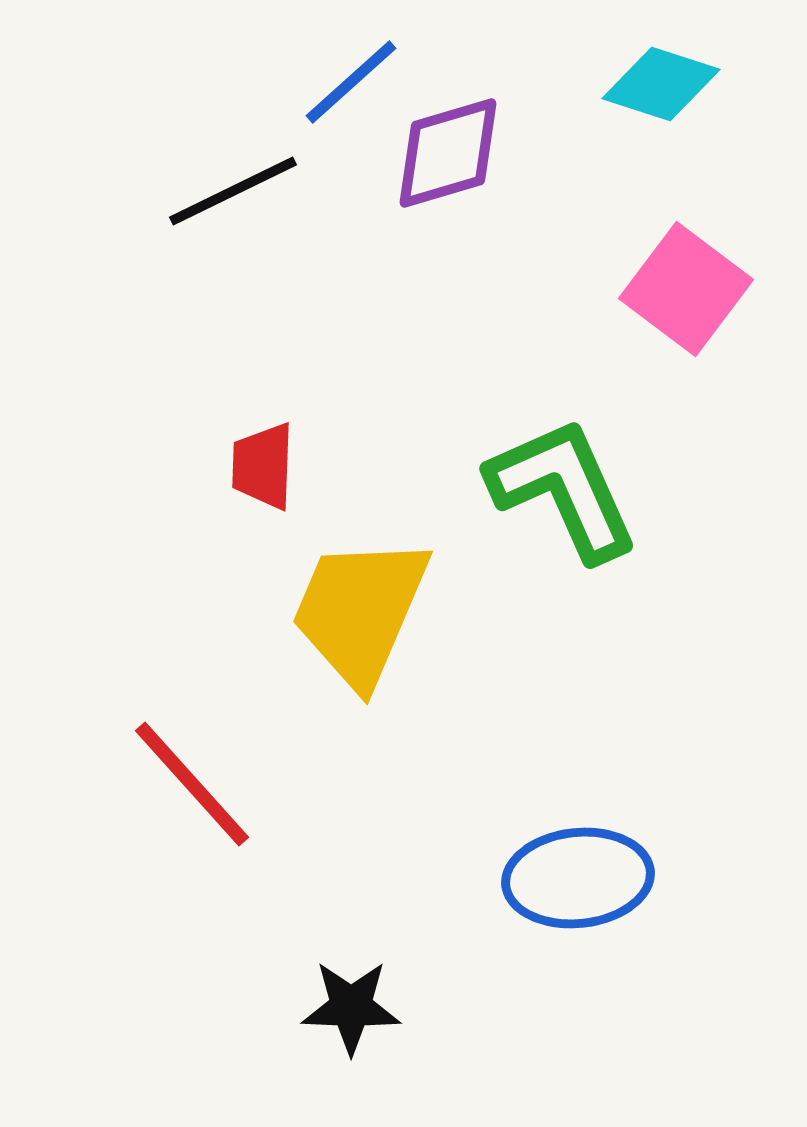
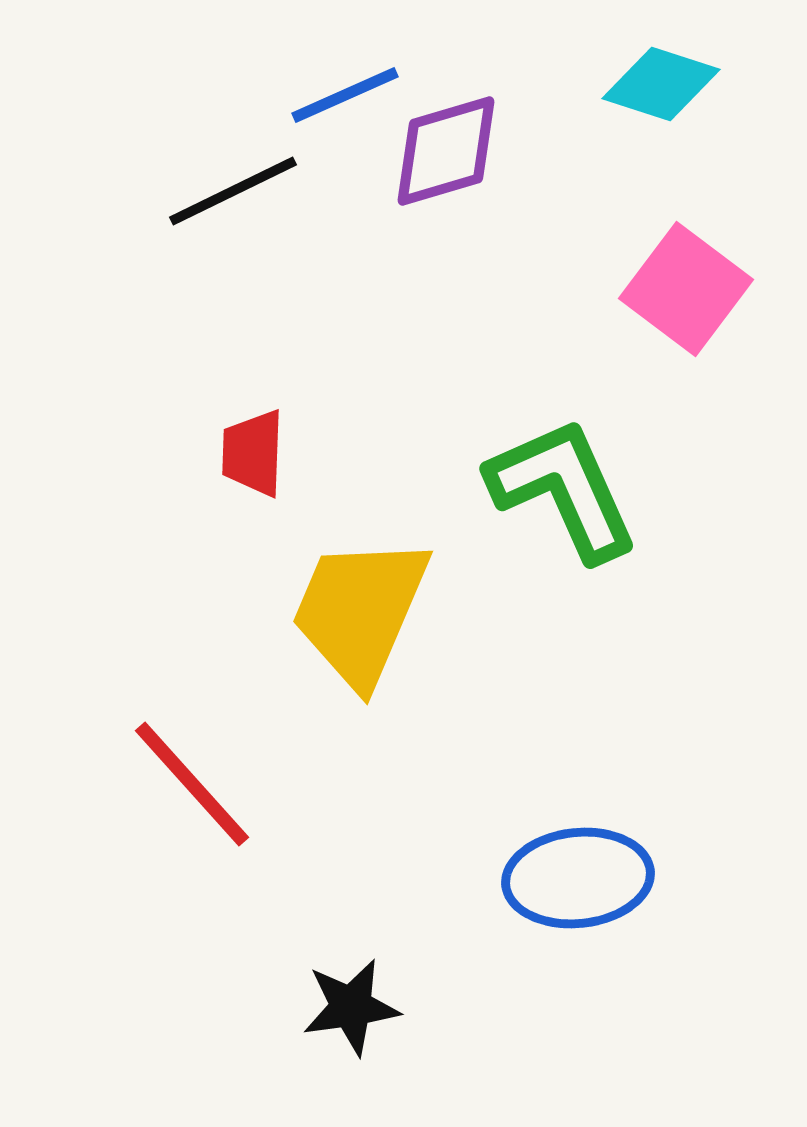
blue line: moved 6 px left, 13 px down; rotated 18 degrees clockwise
purple diamond: moved 2 px left, 2 px up
red trapezoid: moved 10 px left, 13 px up
black star: rotated 10 degrees counterclockwise
